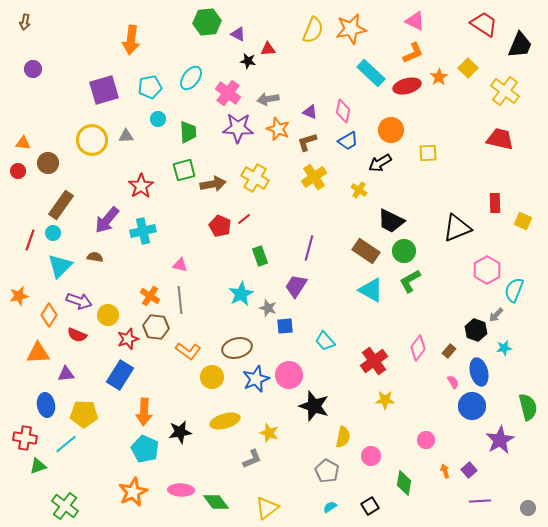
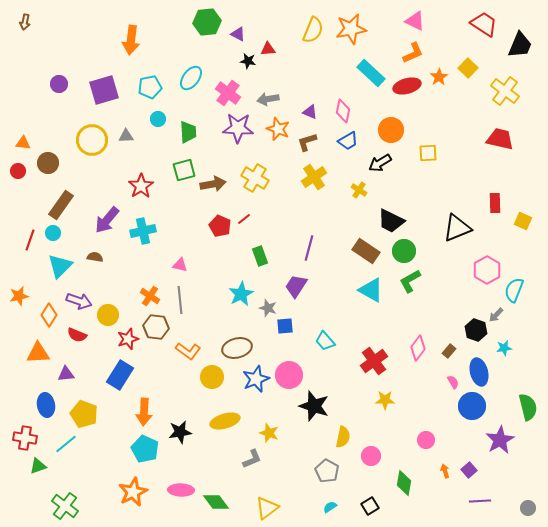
purple circle at (33, 69): moved 26 px right, 15 px down
yellow pentagon at (84, 414): rotated 20 degrees clockwise
